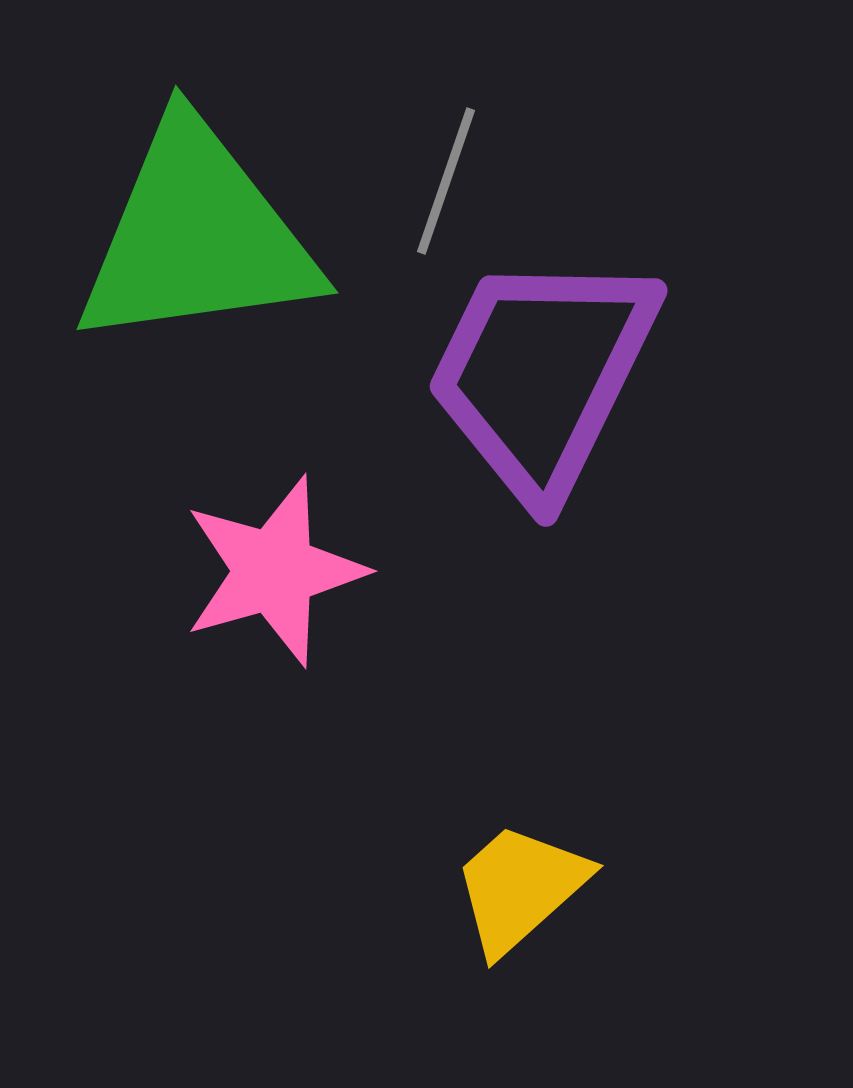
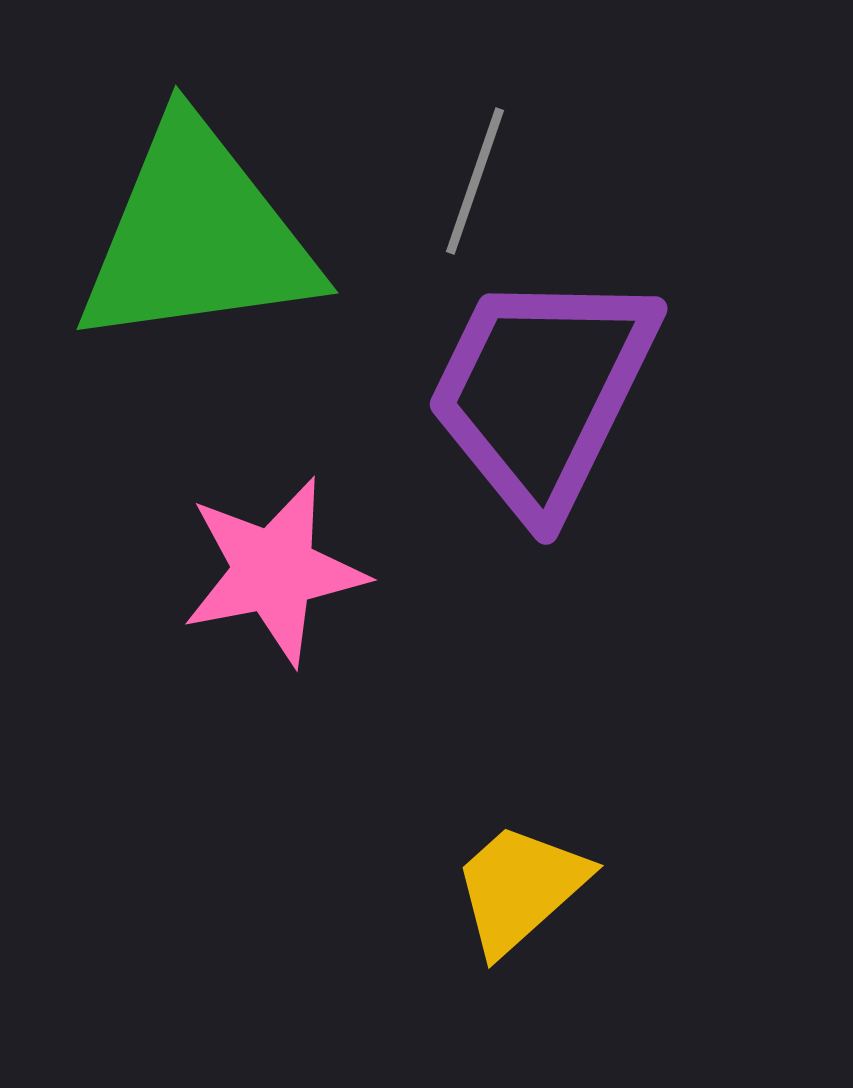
gray line: moved 29 px right
purple trapezoid: moved 18 px down
pink star: rotated 5 degrees clockwise
